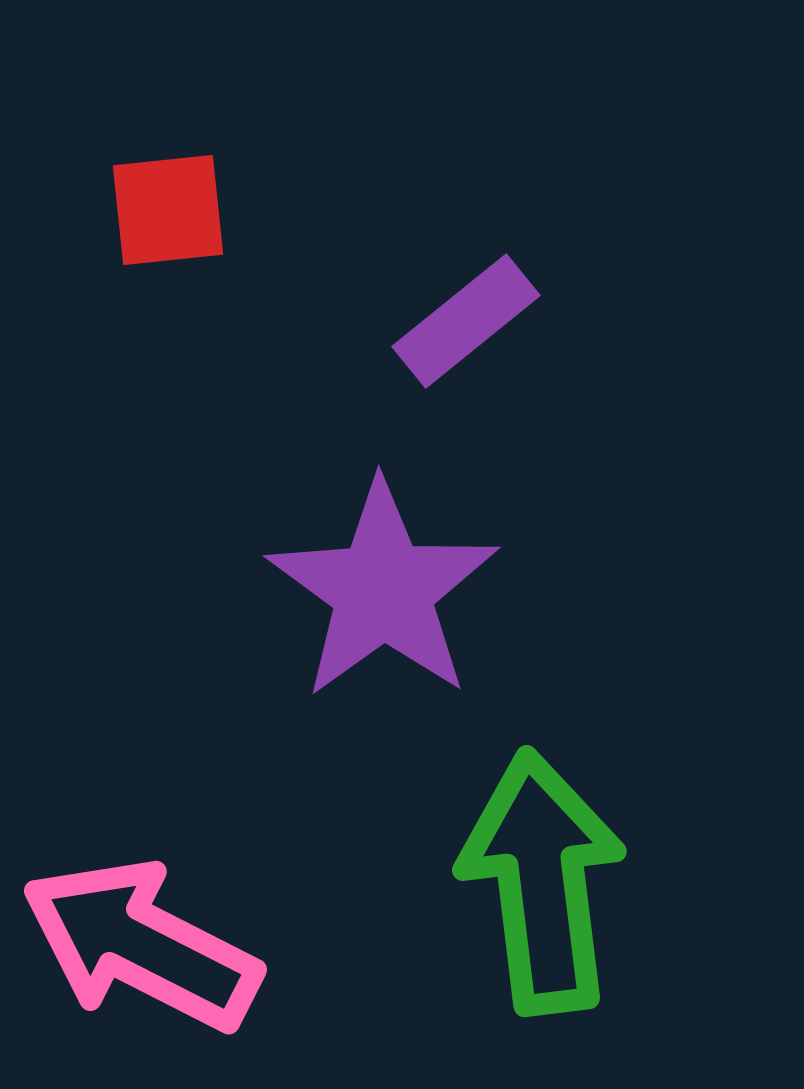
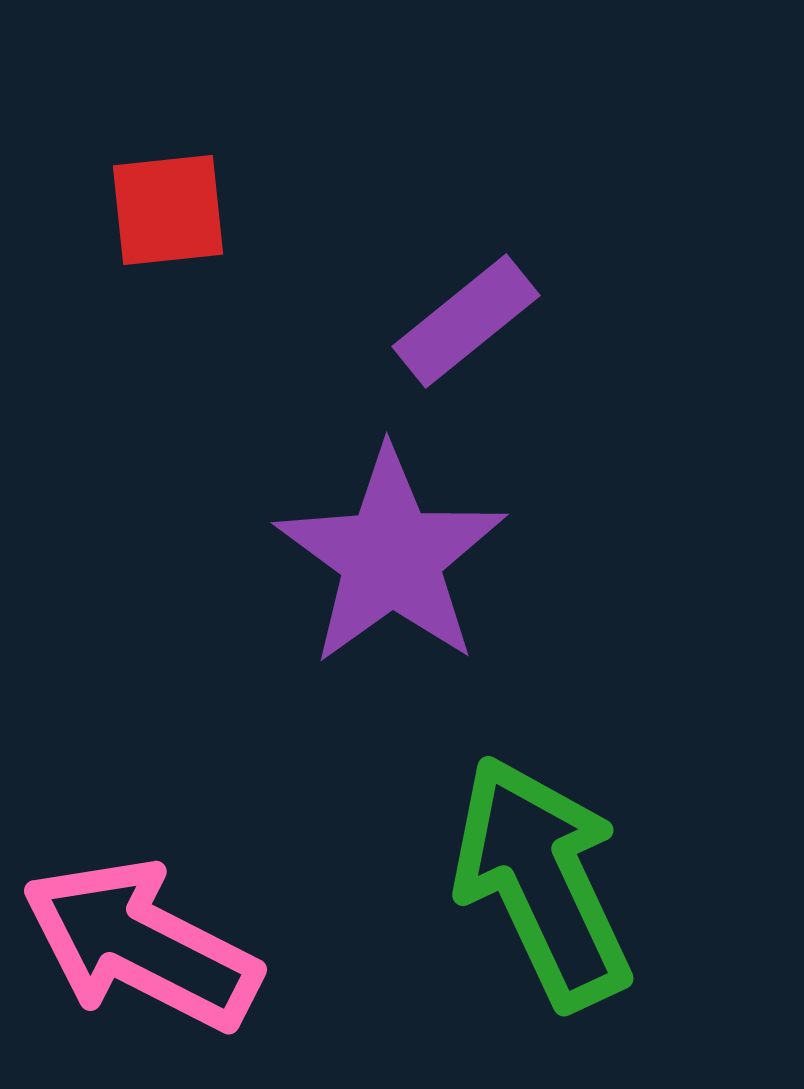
purple star: moved 8 px right, 33 px up
green arrow: rotated 18 degrees counterclockwise
